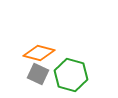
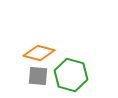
gray square: moved 2 px down; rotated 20 degrees counterclockwise
